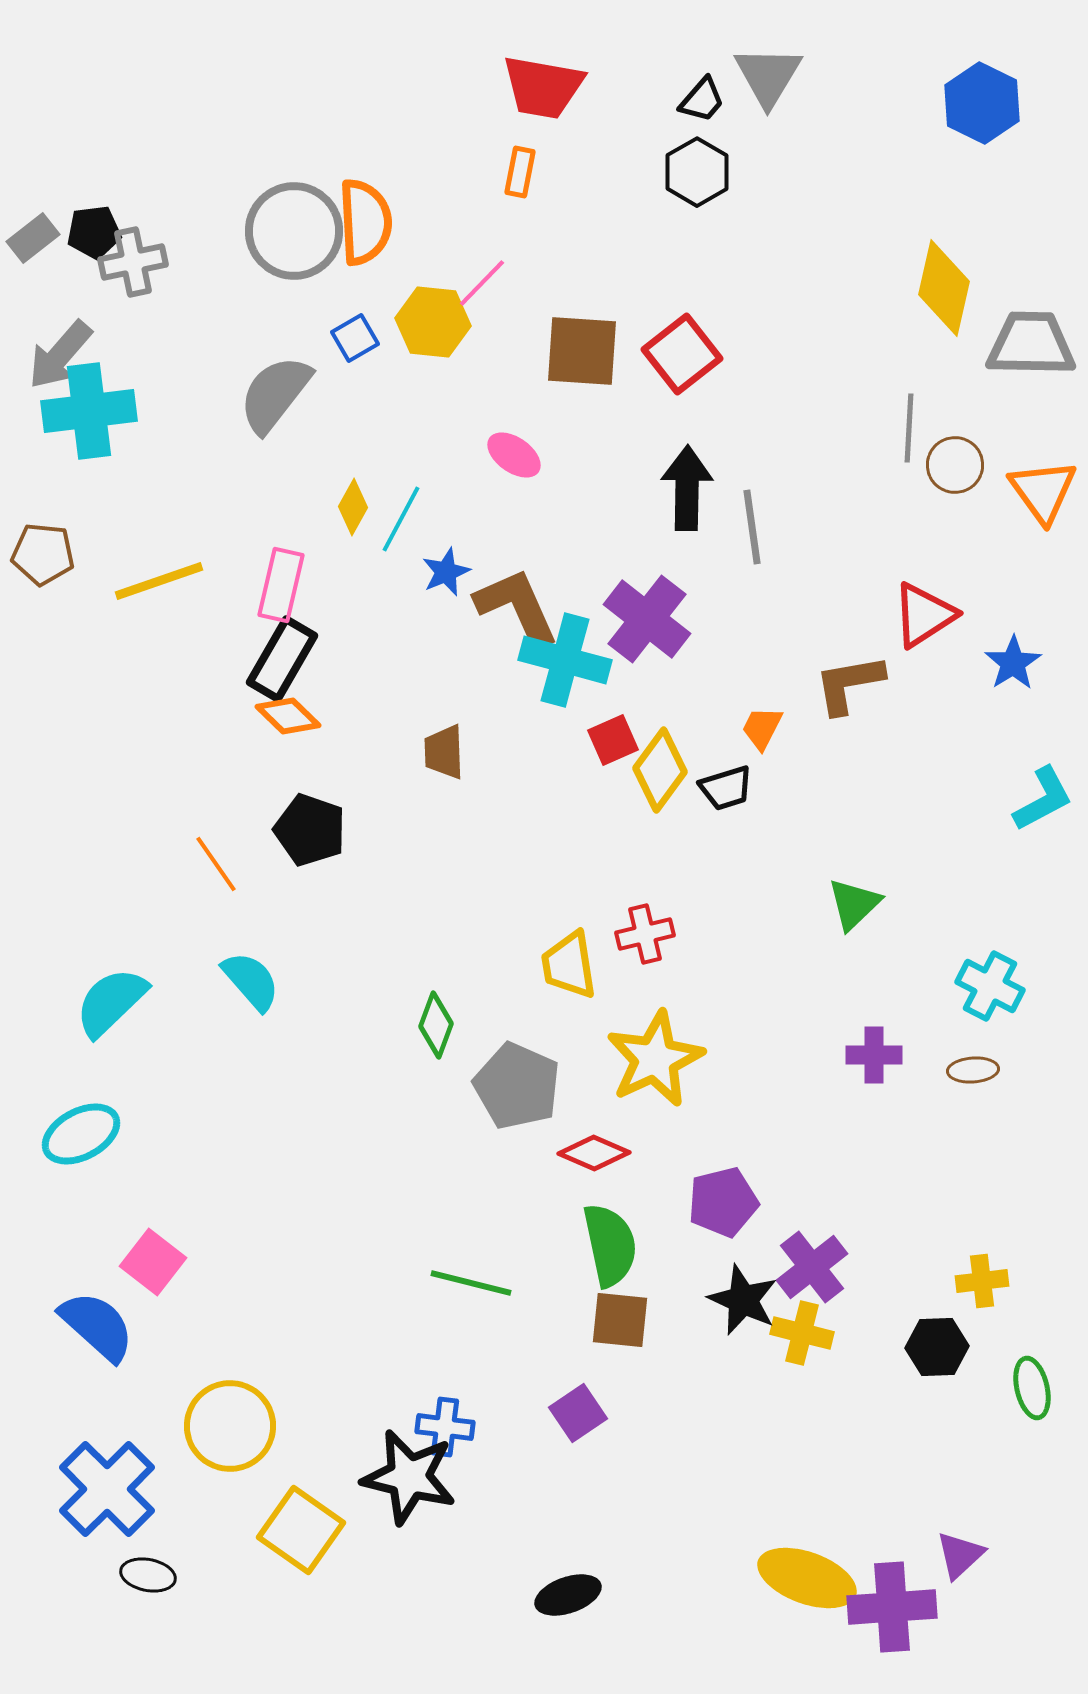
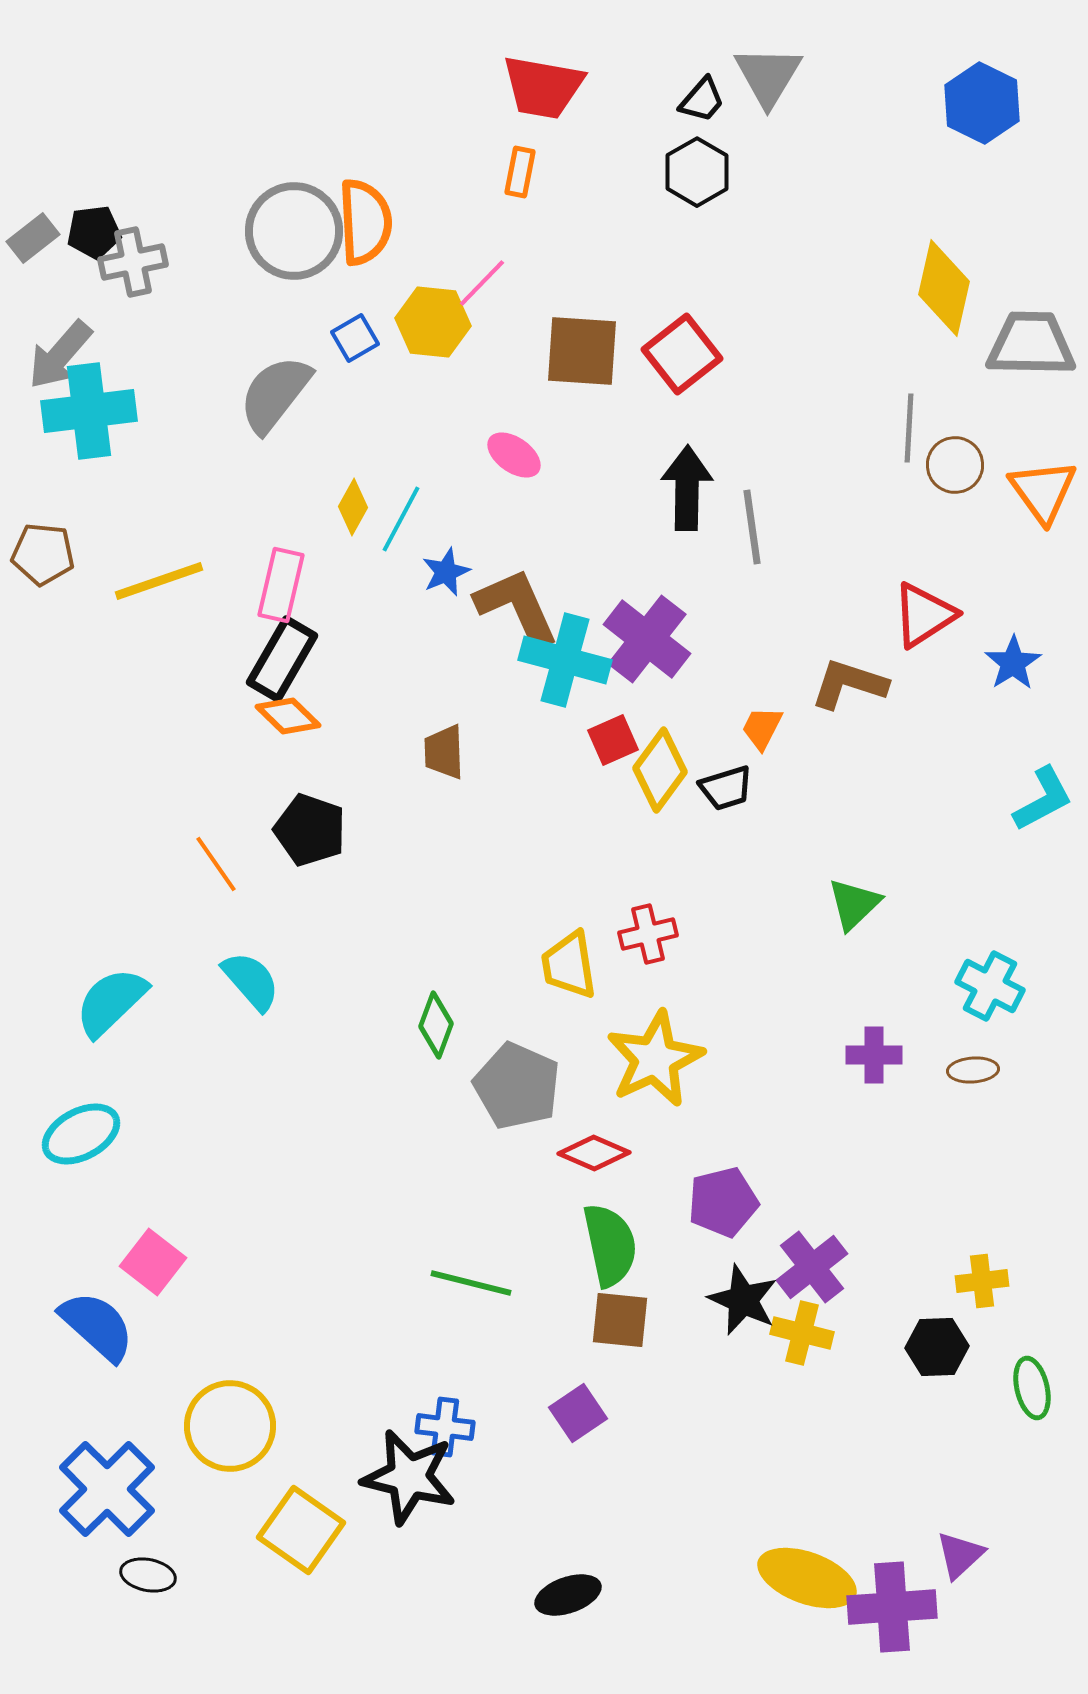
purple cross at (647, 619): moved 20 px down
brown L-shape at (849, 684): rotated 28 degrees clockwise
red cross at (645, 934): moved 3 px right
